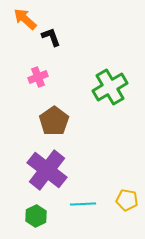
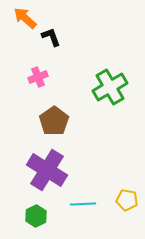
orange arrow: moved 1 px up
purple cross: rotated 6 degrees counterclockwise
